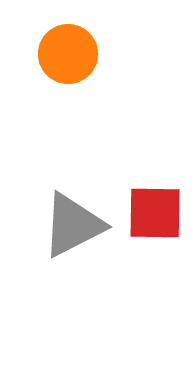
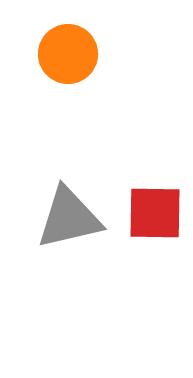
gray triangle: moved 4 px left, 7 px up; rotated 14 degrees clockwise
